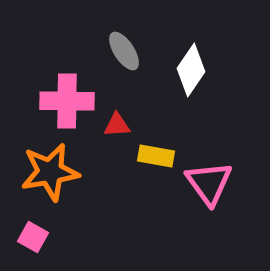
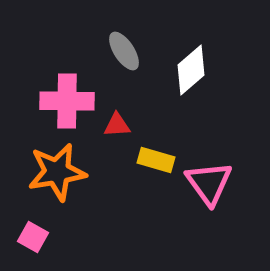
white diamond: rotated 15 degrees clockwise
yellow rectangle: moved 4 px down; rotated 6 degrees clockwise
orange star: moved 7 px right
